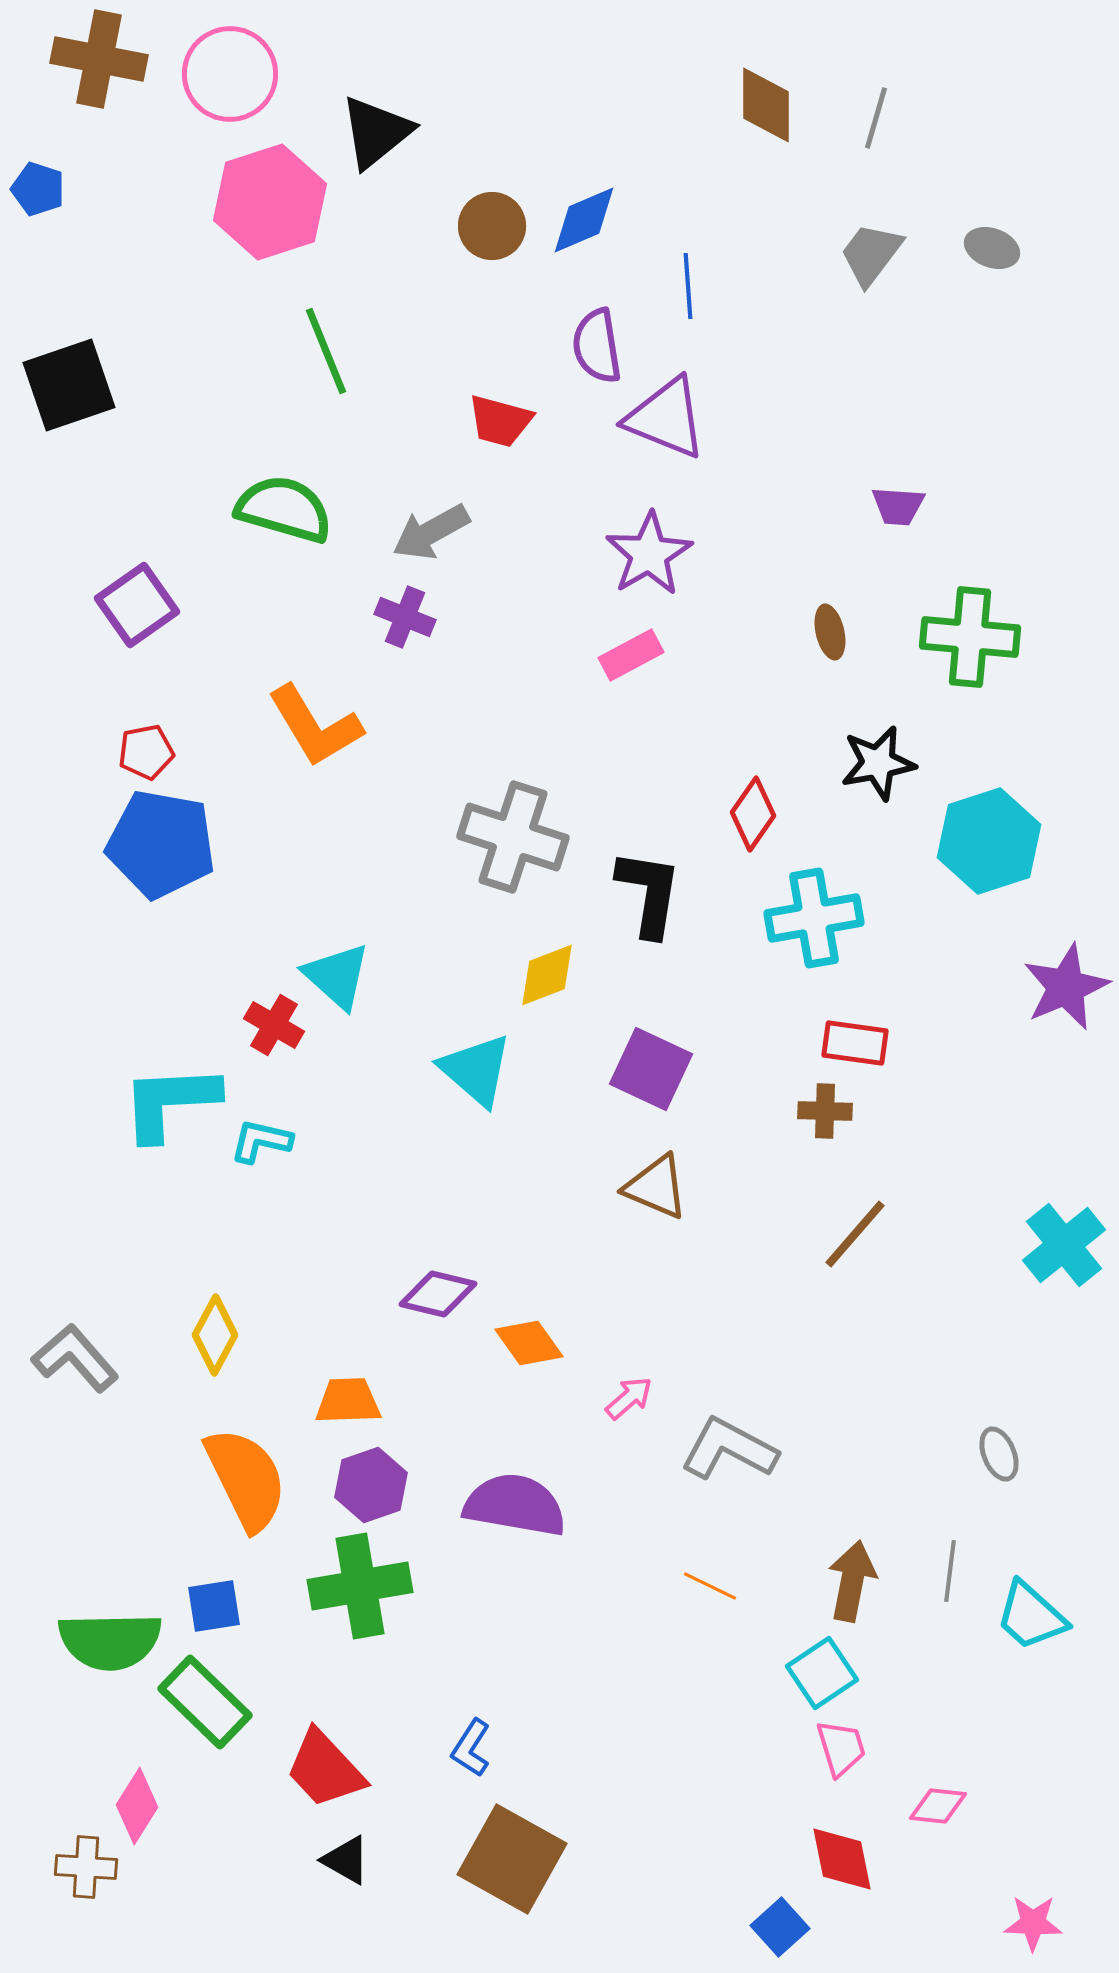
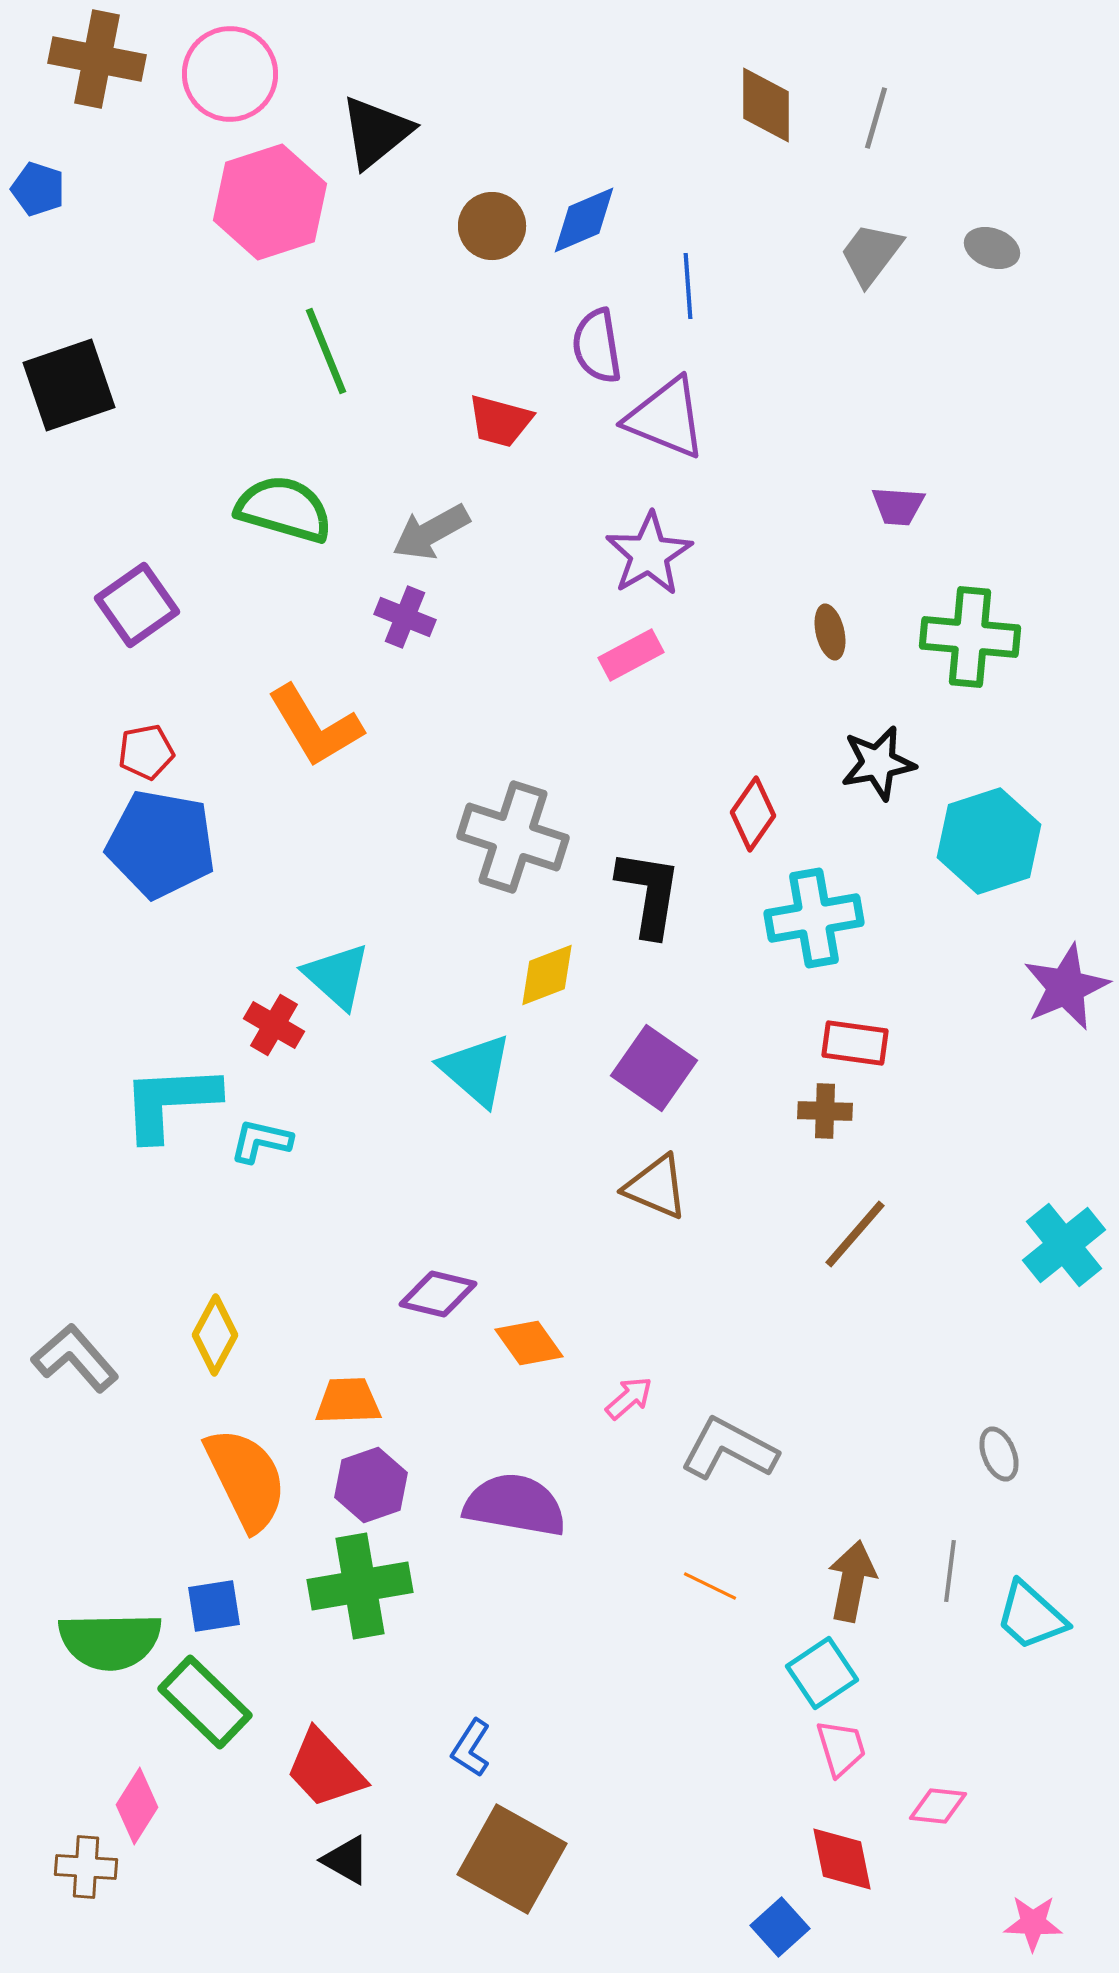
brown cross at (99, 59): moved 2 px left
purple square at (651, 1069): moved 3 px right, 1 px up; rotated 10 degrees clockwise
